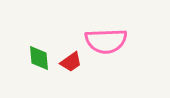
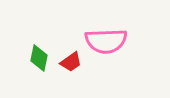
green diamond: rotated 16 degrees clockwise
